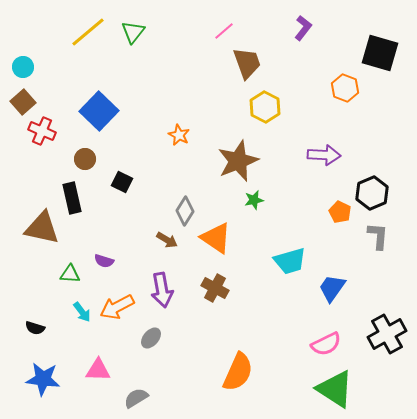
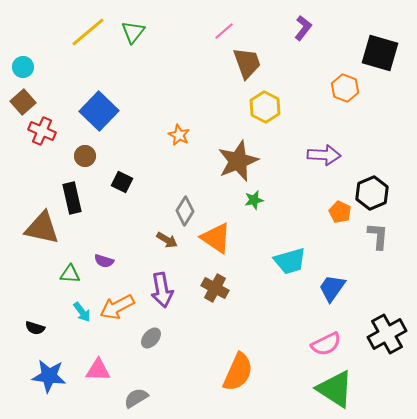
brown circle at (85, 159): moved 3 px up
blue star at (43, 379): moved 6 px right, 3 px up
